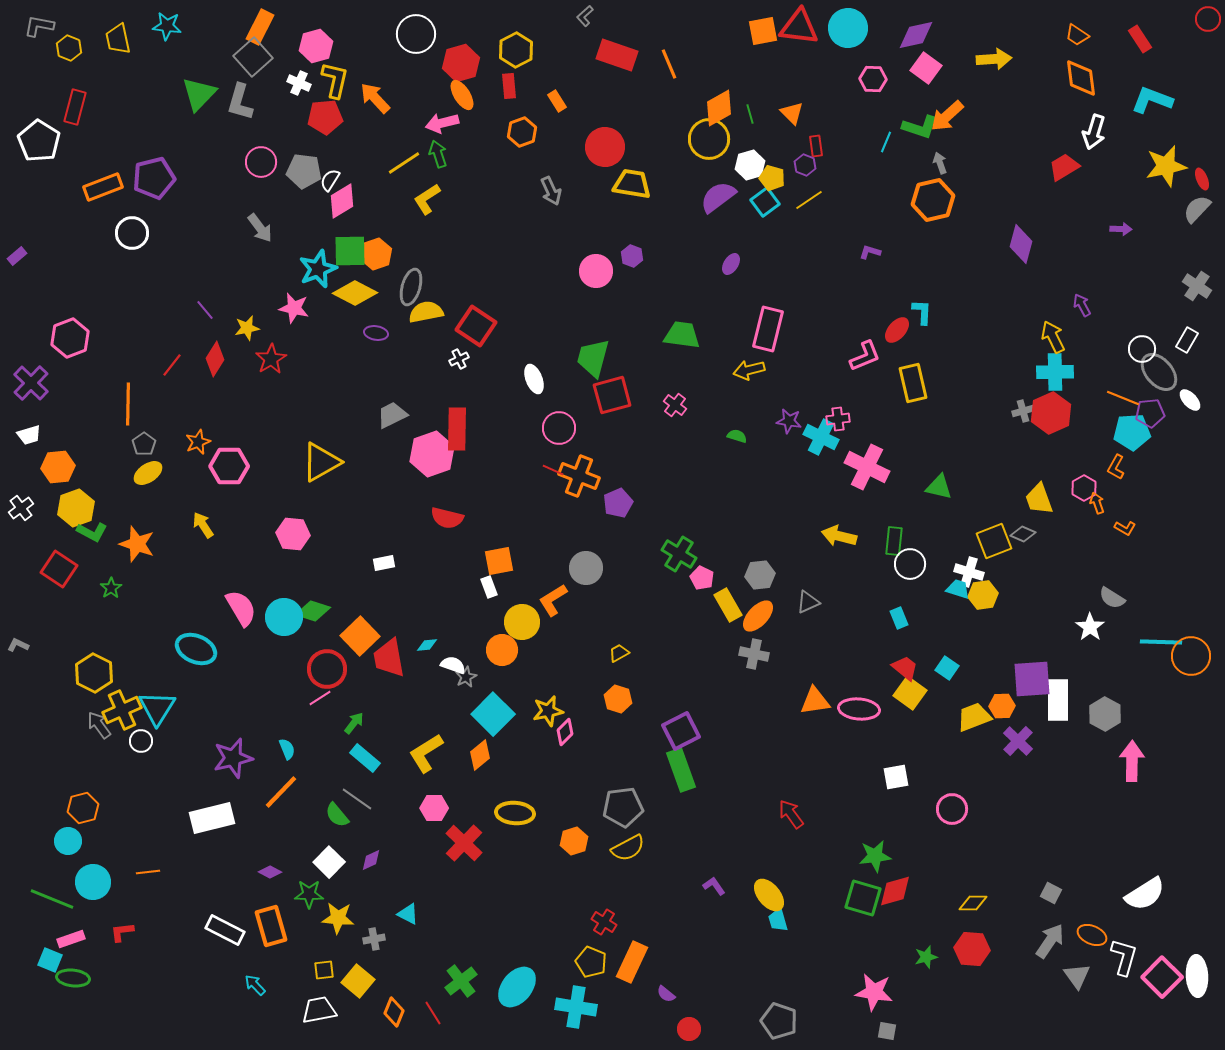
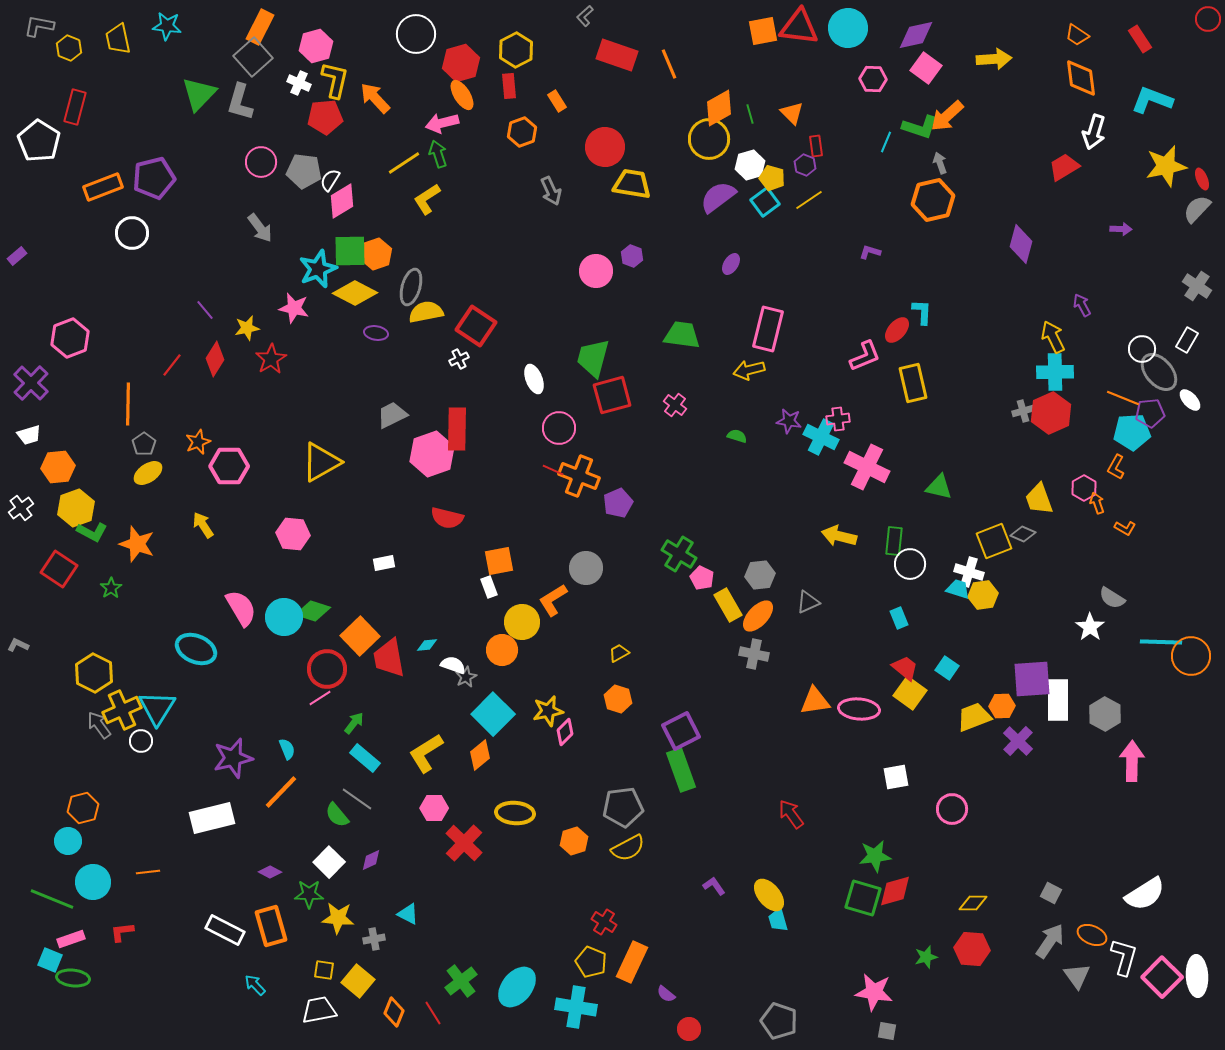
yellow square at (324, 970): rotated 15 degrees clockwise
